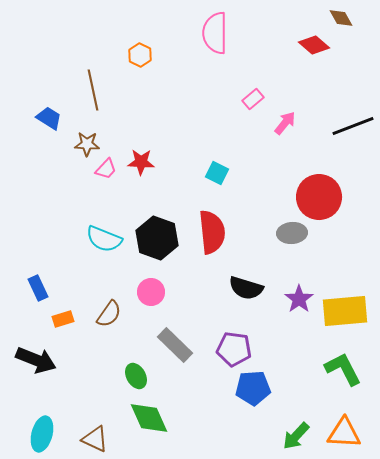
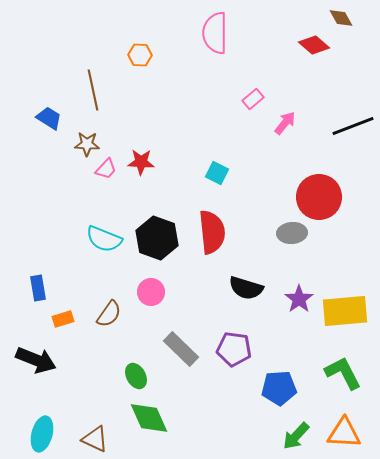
orange hexagon: rotated 25 degrees counterclockwise
blue rectangle: rotated 15 degrees clockwise
gray rectangle: moved 6 px right, 4 px down
green L-shape: moved 4 px down
blue pentagon: moved 26 px right
